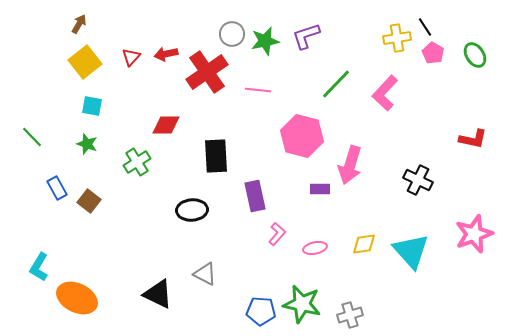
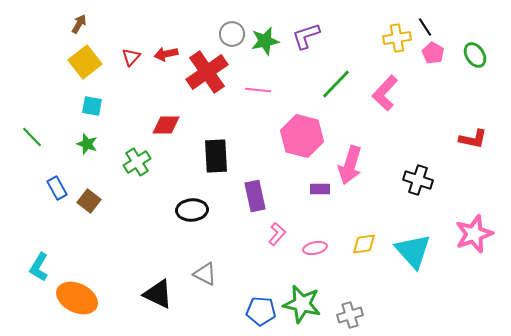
black cross at (418, 180): rotated 8 degrees counterclockwise
cyan triangle at (411, 251): moved 2 px right
